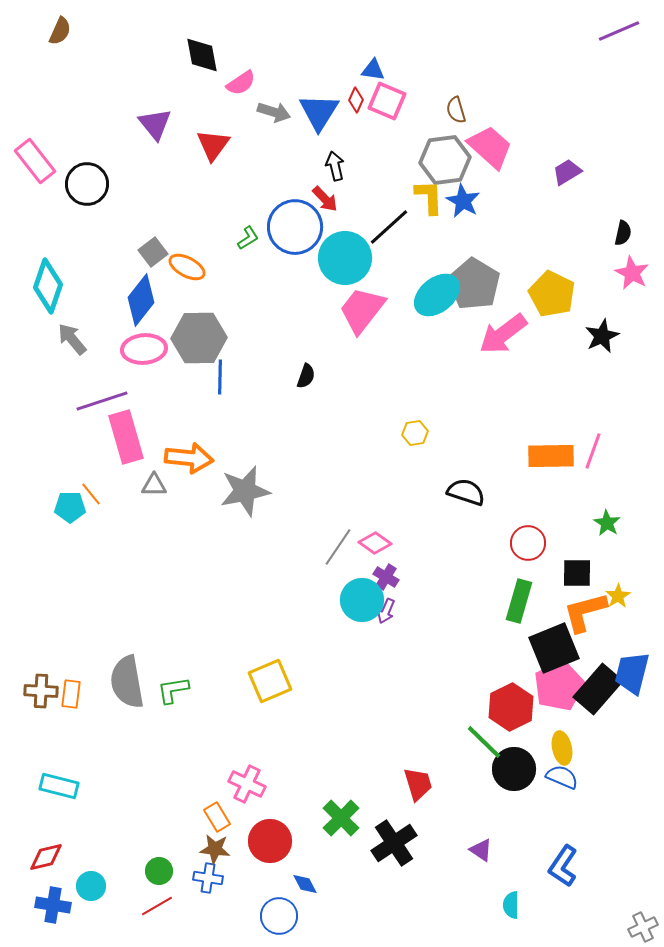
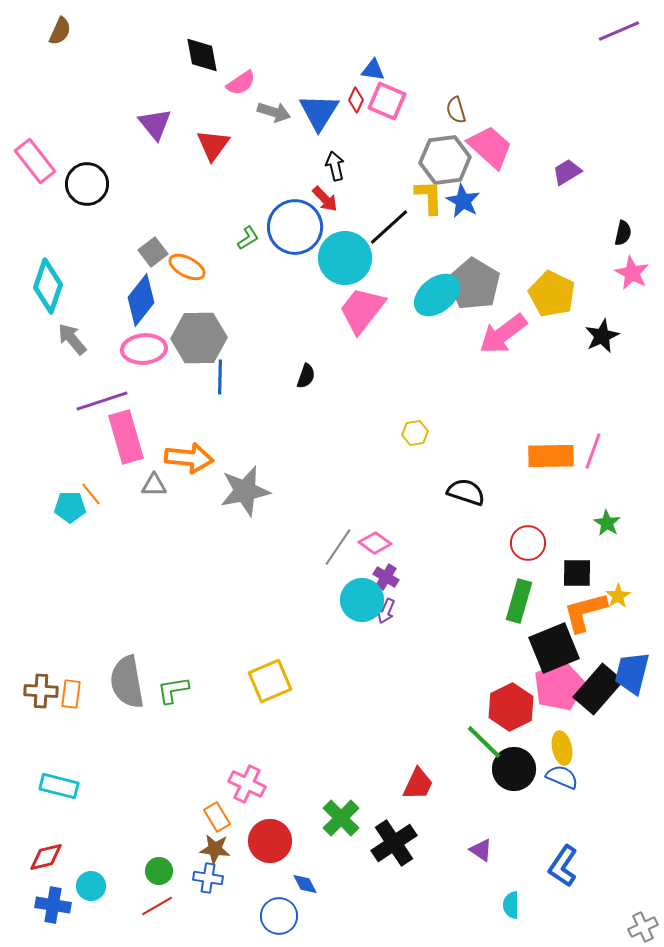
red trapezoid at (418, 784): rotated 42 degrees clockwise
